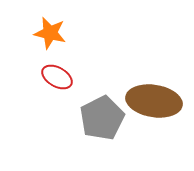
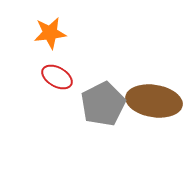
orange star: rotated 20 degrees counterclockwise
gray pentagon: moved 1 px right, 14 px up
